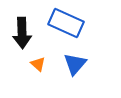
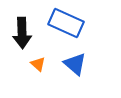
blue triangle: rotated 30 degrees counterclockwise
